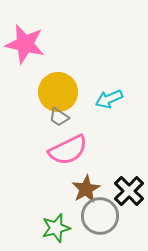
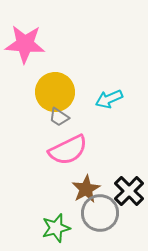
pink star: rotated 9 degrees counterclockwise
yellow circle: moved 3 px left
gray circle: moved 3 px up
